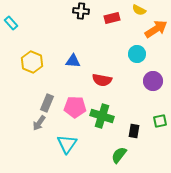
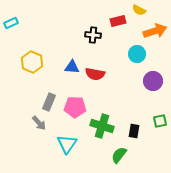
black cross: moved 12 px right, 24 px down
red rectangle: moved 6 px right, 3 px down
cyan rectangle: rotated 72 degrees counterclockwise
orange arrow: moved 1 px left, 2 px down; rotated 15 degrees clockwise
blue triangle: moved 1 px left, 6 px down
red semicircle: moved 7 px left, 6 px up
gray rectangle: moved 2 px right, 1 px up
green cross: moved 10 px down
gray arrow: rotated 77 degrees counterclockwise
